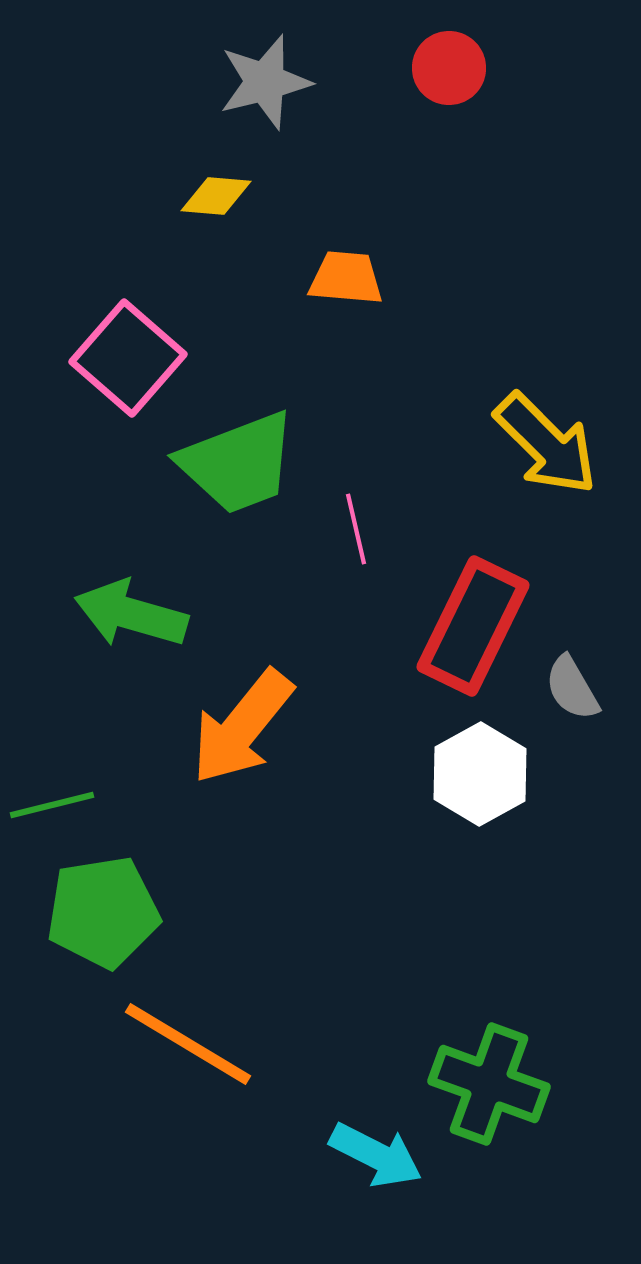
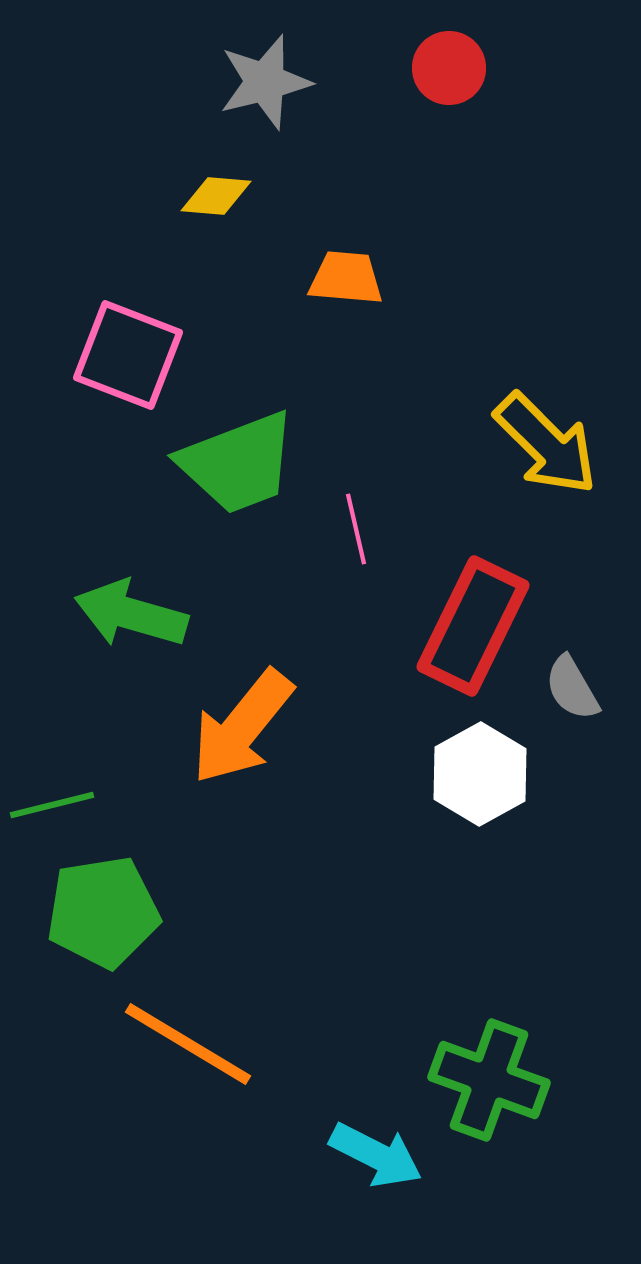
pink square: moved 3 px up; rotated 20 degrees counterclockwise
green cross: moved 4 px up
